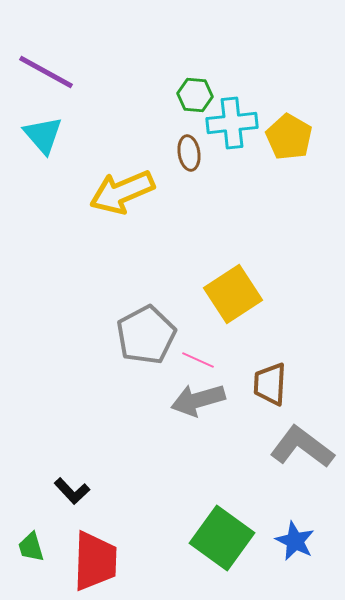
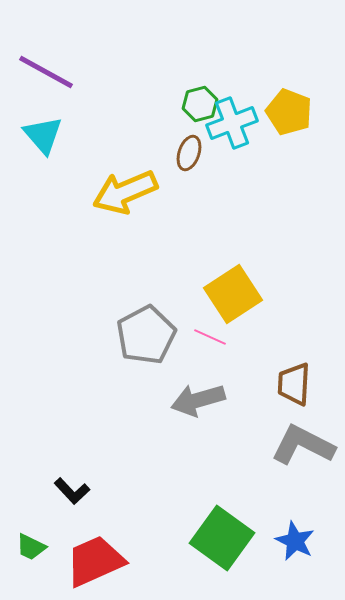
green hexagon: moved 5 px right, 9 px down; rotated 20 degrees counterclockwise
cyan cross: rotated 15 degrees counterclockwise
yellow pentagon: moved 25 px up; rotated 9 degrees counterclockwise
brown ellipse: rotated 28 degrees clockwise
yellow arrow: moved 3 px right
pink line: moved 12 px right, 23 px up
brown trapezoid: moved 24 px right
gray L-shape: moved 1 px right, 2 px up; rotated 10 degrees counterclockwise
green trapezoid: rotated 48 degrees counterclockwise
red trapezoid: rotated 116 degrees counterclockwise
